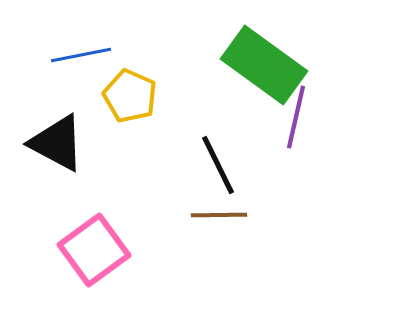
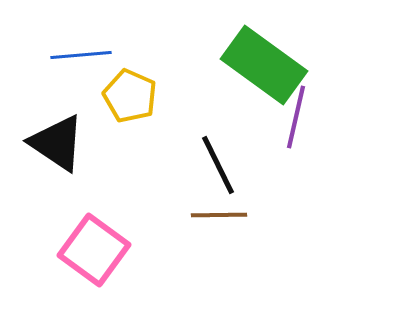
blue line: rotated 6 degrees clockwise
black triangle: rotated 6 degrees clockwise
pink square: rotated 18 degrees counterclockwise
